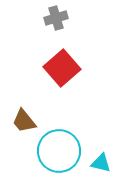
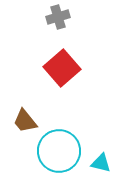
gray cross: moved 2 px right, 1 px up
brown trapezoid: moved 1 px right
